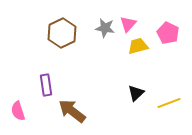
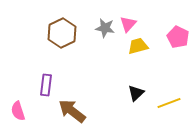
pink pentagon: moved 10 px right, 4 px down
purple rectangle: rotated 15 degrees clockwise
